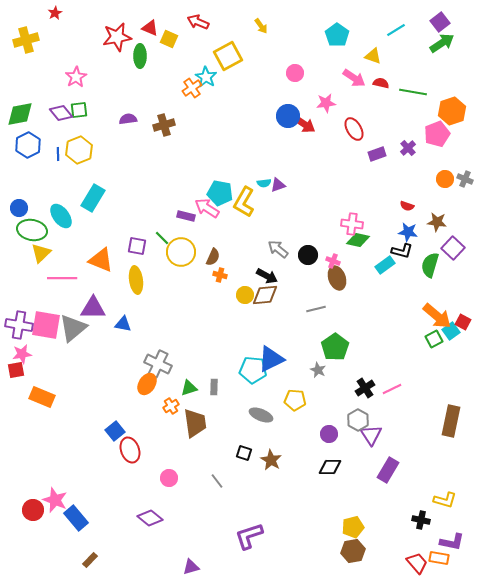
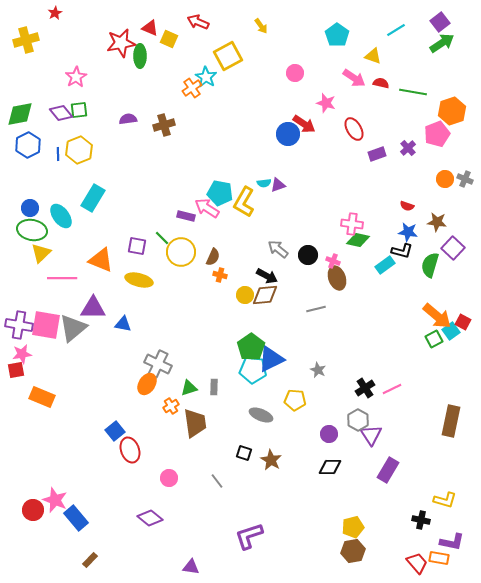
red star at (117, 37): moved 4 px right, 6 px down
pink star at (326, 103): rotated 24 degrees clockwise
blue circle at (288, 116): moved 18 px down
blue circle at (19, 208): moved 11 px right
yellow ellipse at (136, 280): moved 3 px right; rotated 68 degrees counterclockwise
green pentagon at (335, 347): moved 84 px left
purple triangle at (191, 567): rotated 24 degrees clockwise
